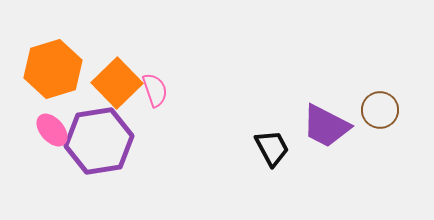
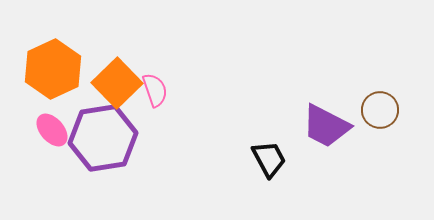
orange hexagon: rotated 8 degrees counterclockwise
purple hexagon: moved 4 px right, 3 px up
black trapezoid: moved 3 px left, 11 px down
